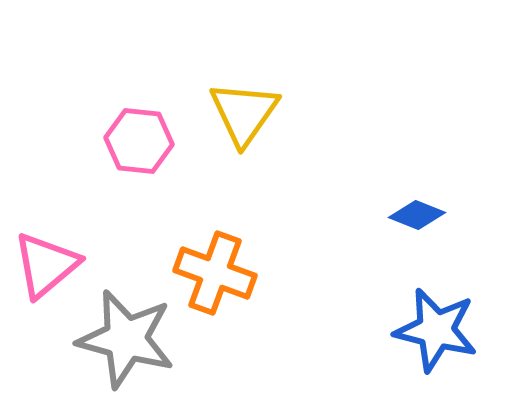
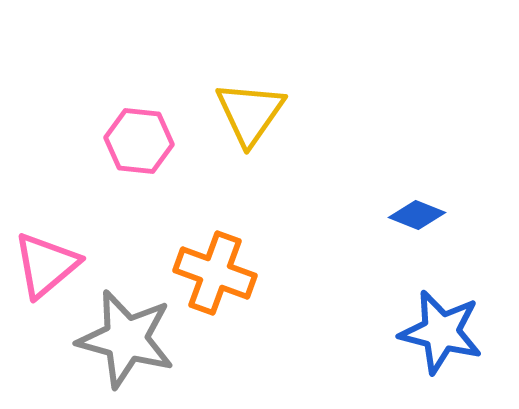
yellow triangle: moved 6 px right
blue star: moved 5 px right, 2 px down
